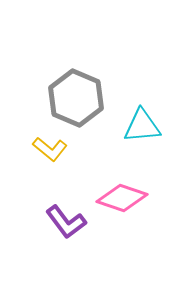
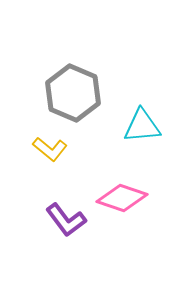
gray hexagon: moved 3 px left, 5 px up
purple L-shape: moved 2 px up
